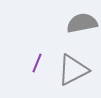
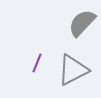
gray semicircle: rotated 36 degrees counterclockwise
